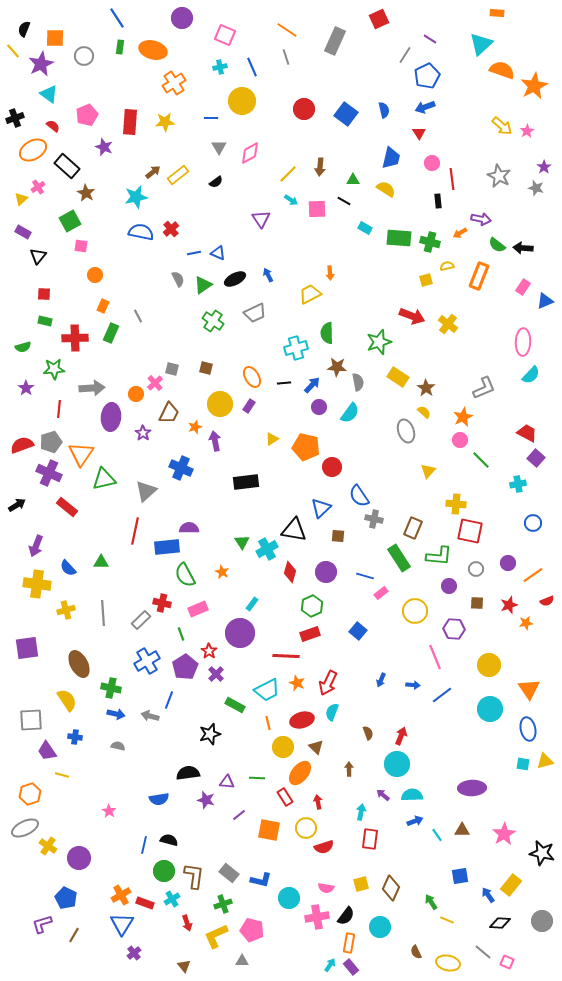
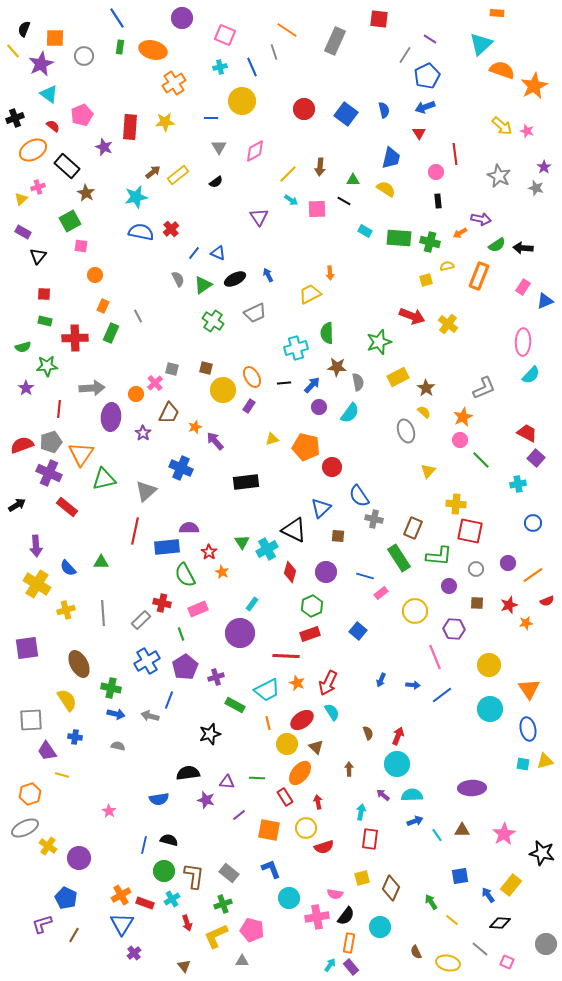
red square at (379, 19): rotated 30 degrees clockwise
gray line at (286, 57): moved 12 px left, 5 px up
pink pentagon at (87, 115): moved 5 px left
red rectangle at (130, 122): moved 5 px down
pink star at (527, 131): rotated 24 degrees counterclockwise
pink diamond at (250, 153): moved 5 px right, 2 px up
pink circle at (432, 163): moved 4 px right, 9 px down
red line at (452, 179): moved 3 px right, 25 px up
pink cross at (38, 187): rotated 16 degrees clockwise
purple triangle at (261, 219): moved 2 px left, 2 px up
cyan rectangle at (365, 228): moved 3 px down
green semicircle at (497, 245): rotated 72 degrees counterclockwise
blue line at (194, 253): rotated 40 degrees counterclockwise
green star at (54, 369): moved 7 px left, 3 px up
yellow rectangle at (398, 377): rotated 60 degrees counterclockwise
yellow circle at (220, 404): moved 3 px right, 14 px up
yellow triangle at (272, 439): rotated 16 degrees clockwise
purple arrow at (215, 441): rotated 30 degrees counterclockwise
black triangle at (294, 530): rotated 16 degrees clockwise
purple arrow at (36, 546): rotated 25 degrees counterclockwise
yellow cross at (37, 584): rotated 24 degrees clockwise
red star at (209, 651): moved 99 px up
purple cross at (216, 674): moved 3 px down; rotated 28 degrees clockwise
cyan semicircle at (332, 712): rotated 126 degrees clockwise
red ellipse at (302, 720): rotated 20 degrees counterclockwise
red arrow at (401, 736): moved 3 px left
yellow circle at (283, 747): moved 4 px right, 3 px up
blue L-shape at (261, 880): moved 10 px right, 11 px up; rotated 125 degrees counterclockwise
yellow square at (361, 884): moved 1 px right, 6 px up
pink semicircle at (326, 888): moved 9 px right, 6 px down
yellow line at (447, 920): moved 5 px right; rotated 16 degrees clockwise
gray circle at (542, 921): moved 4 px right, 23 px down
gray line at (483, 952): moved 3 px left, 3 px up
